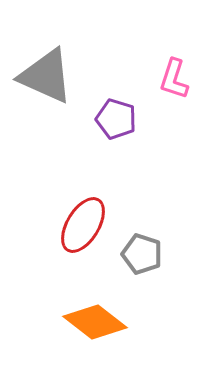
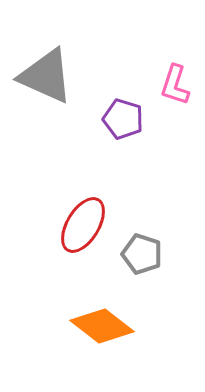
pink L-shape: moved 1 px right, 6 px down
purple pentagon: moved 7 px right
orange diamond: moved 7 px right, 4 px down
